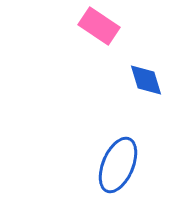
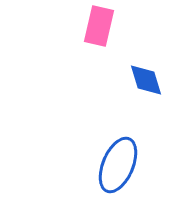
pink rectangle: rotated 69 degrees clockwise
